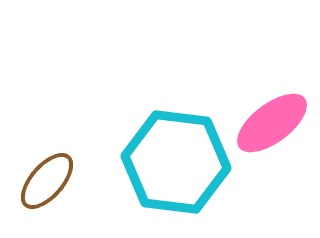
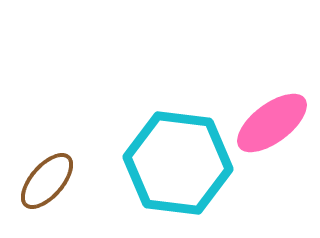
cyan hexagon: moved 2 px right, 1 px down
